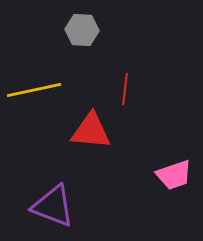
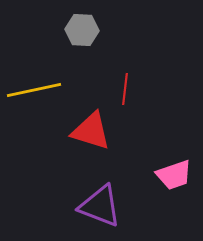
red triangle: rotated 12 degrees clockwise
purple triangle: moved 47 px right
